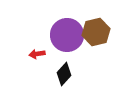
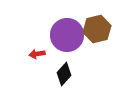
brown hexagon: moved 1 px right, 3 px up
